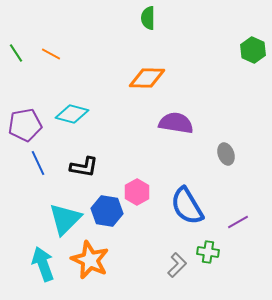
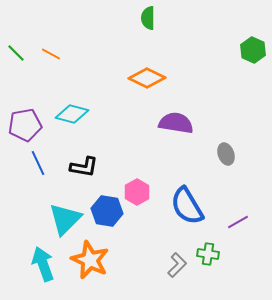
green line: rotated 12 degrees counterclockwise
orange diamond: rotated 24 degrees clockwise
green cross: moved 2 px down
